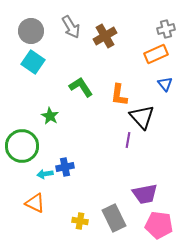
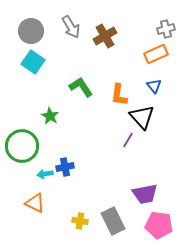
blue triangle: moved 11 px left, 2 px down
purple line: rotated 21 degrees clockwise
gray rectangle: moved 1 px left, 3 px down
